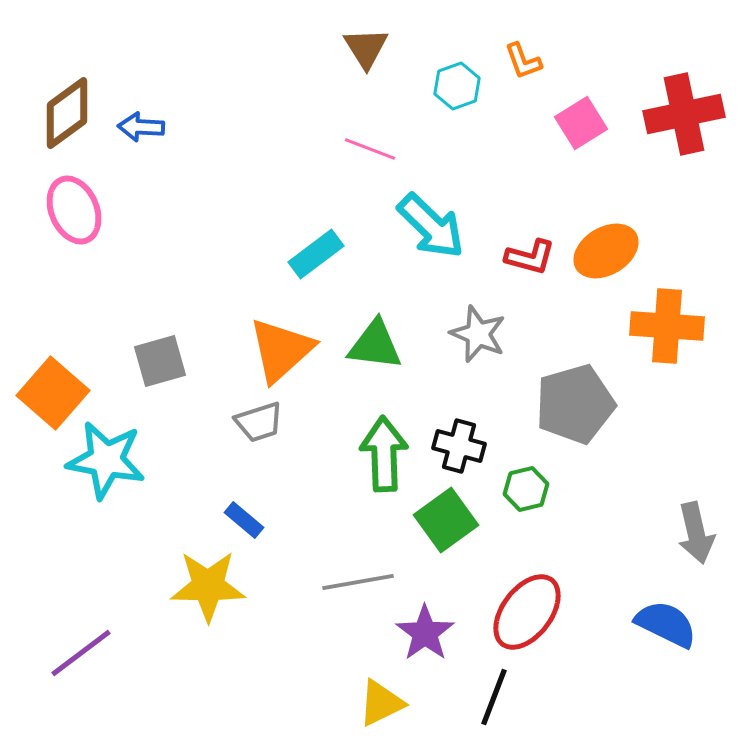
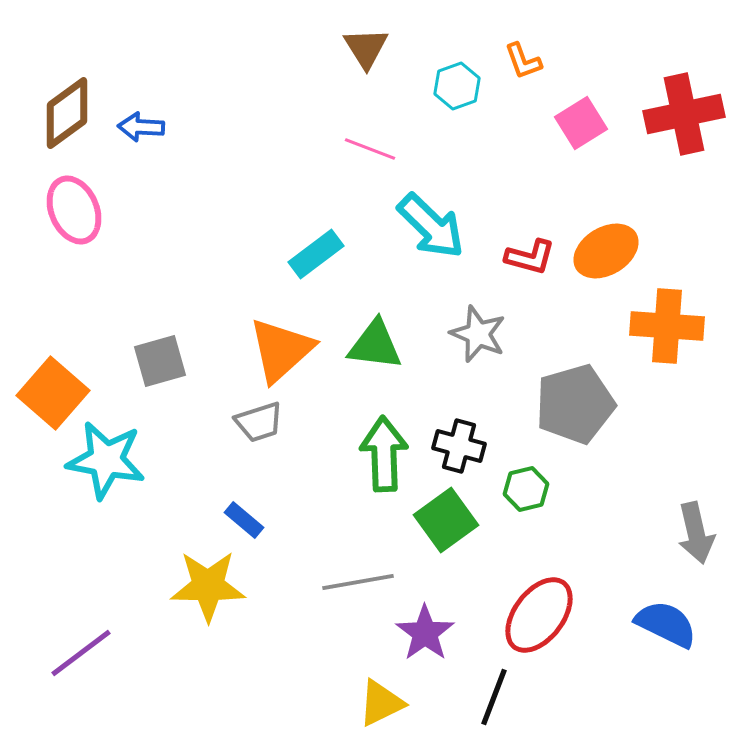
red ellipse: moved 12 px right, 3 px down
